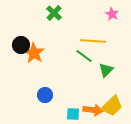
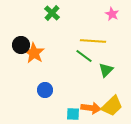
green cross: moved 2 px left
blue circle: moved 5 px up
orange arrow: moved 2 px left, 2 px up
